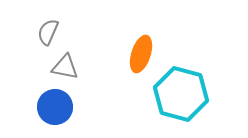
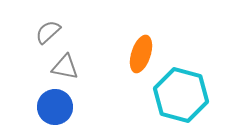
gray semicircle: rotated 24 degrees clockwise
cyan hexagon: moved 1 px down
